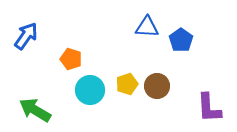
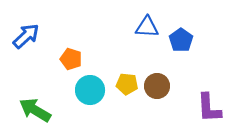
blue arrow: rotated 12 degrees clockwise
yellow pentagon: rotated 25 degrees clockwise
